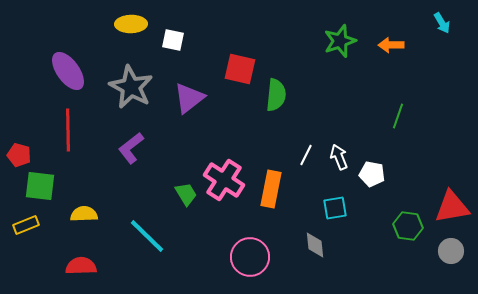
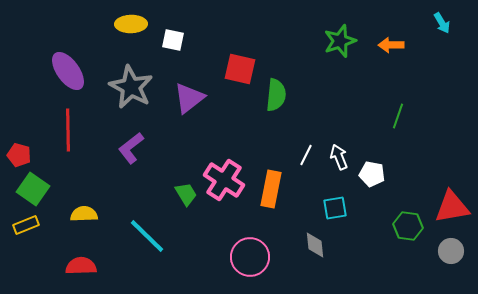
green square: moved 7 px left, 3 px down; rotated 28 degrees clockwise
